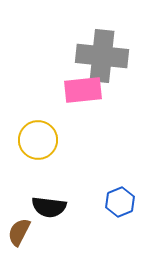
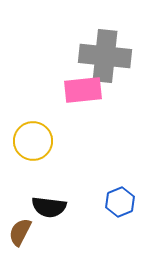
gray cross: moved 3 px right
yellow circle: moved 5 px left, 1 px down
brown semicircle: moved 1 px right
